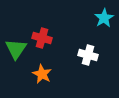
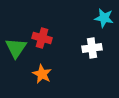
cyan star: rotated 30 degrees counterclockwise
green triangle: moved 1 px up
white cross: moved 4 px right, 7 px up; rotated 24 degrees counterclockwise
